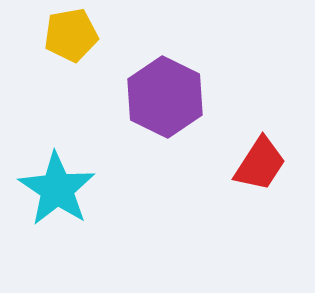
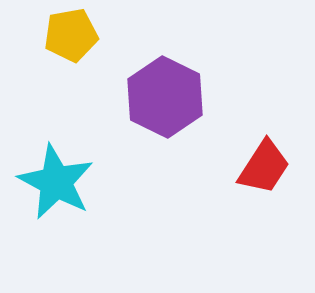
red trapezoid: moved 4 px right, 3 px down
cyan star: moved 1 px left, 7 px up; rotated 6 degrees counterclockwise
